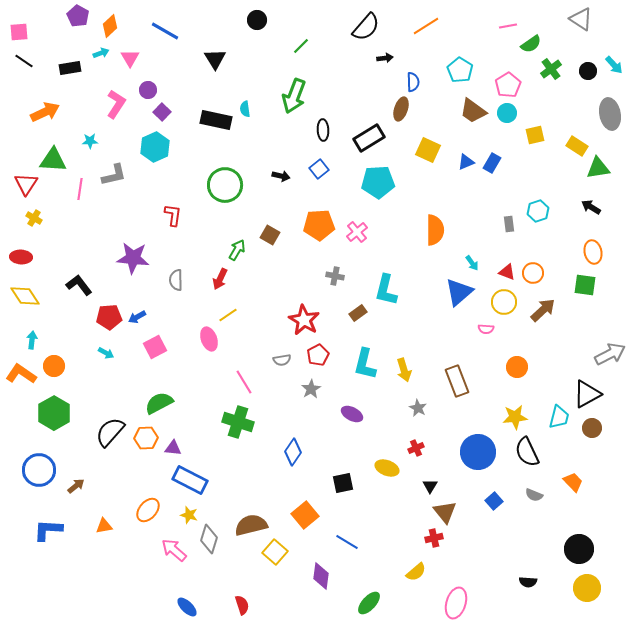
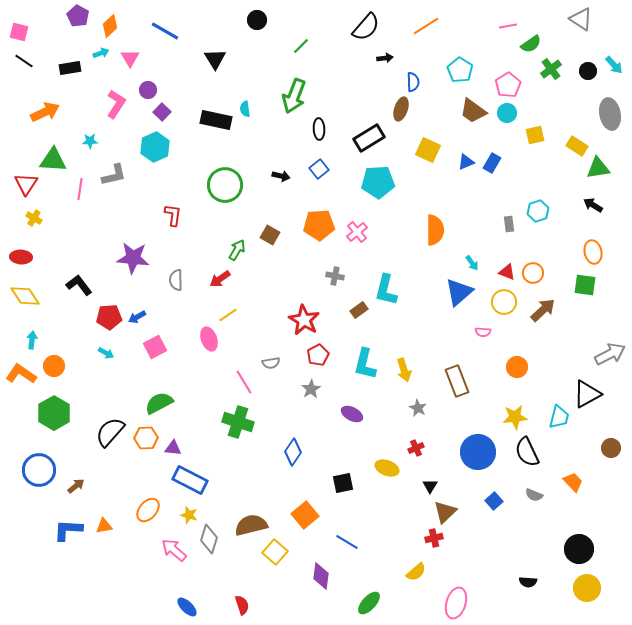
pink square at (19, 32): rotated 18 degrees clockwise
black ellipse at (323, 130): moved 4 px left, 1 px up
black arrow at (591, 207): moved 2 px right, 2 px up
red arrow at (220, 279): rotated 30 degrees clockwise
brown rectangle at (358, 313): moved 1 px right, 3 px up
pink semicircle at (486, 329): moved 3 px left, 3 px down
gray semicircle at (282, 360): moved 11 px left, 3 px down
brown circle at (592, 428): moved 19 px right, 20 px down
brown triangle at (445, 512): rotated 25 degrees clockwise
blue L-shape at (48, 530): moved 20 px right
